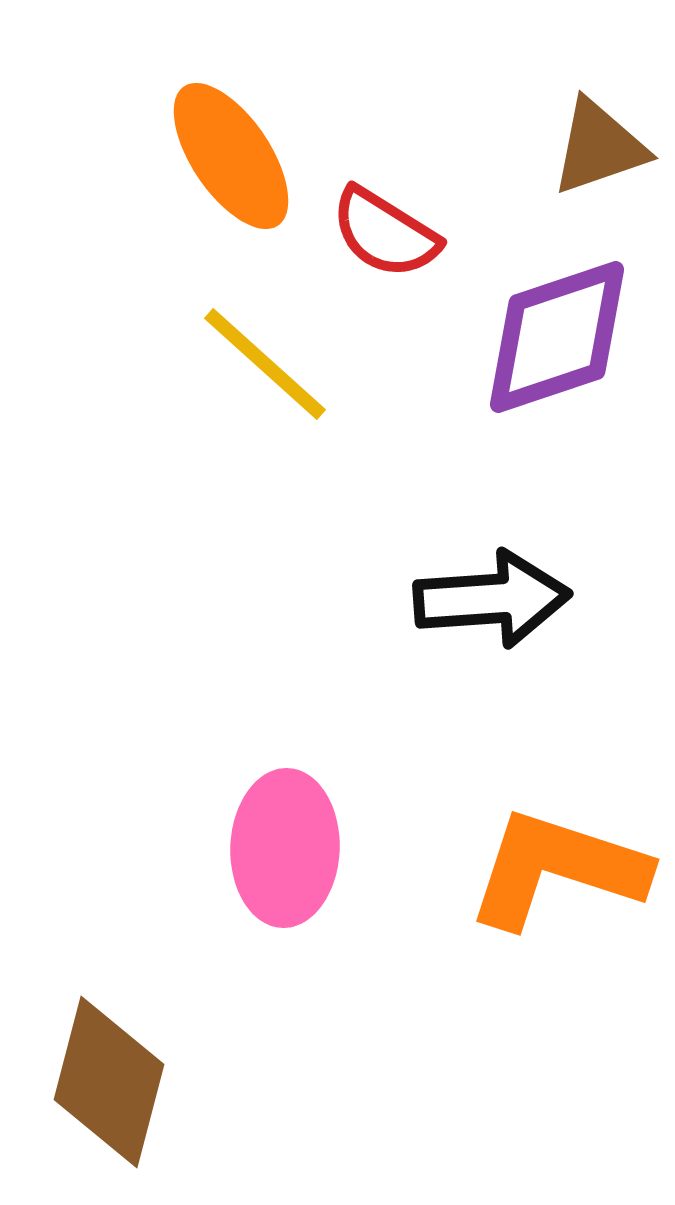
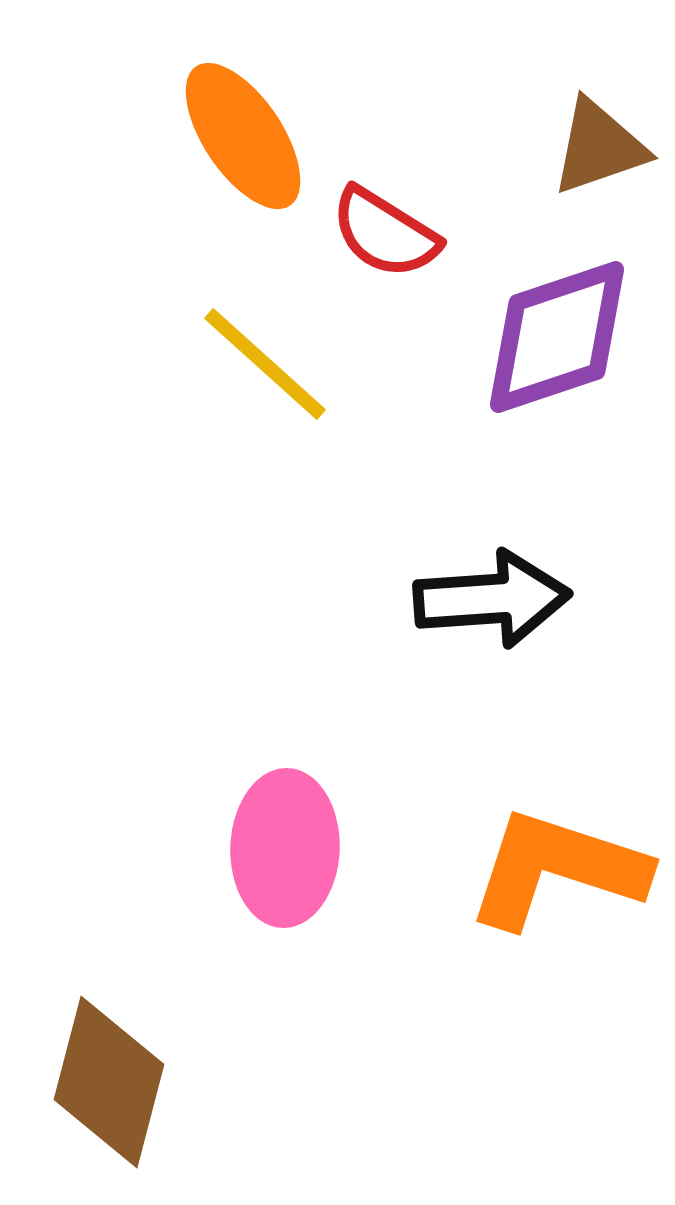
orange ellipse: moved 12 px right, 20 px up
